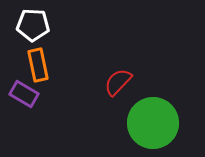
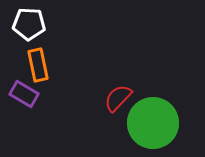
white pentagon: moved 4 px left, 1 px up
red semicircle: moved 16 px down
